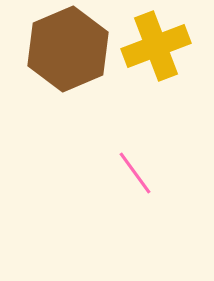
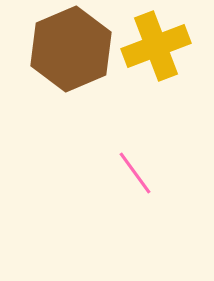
brown hexagon: moved 3 px right
